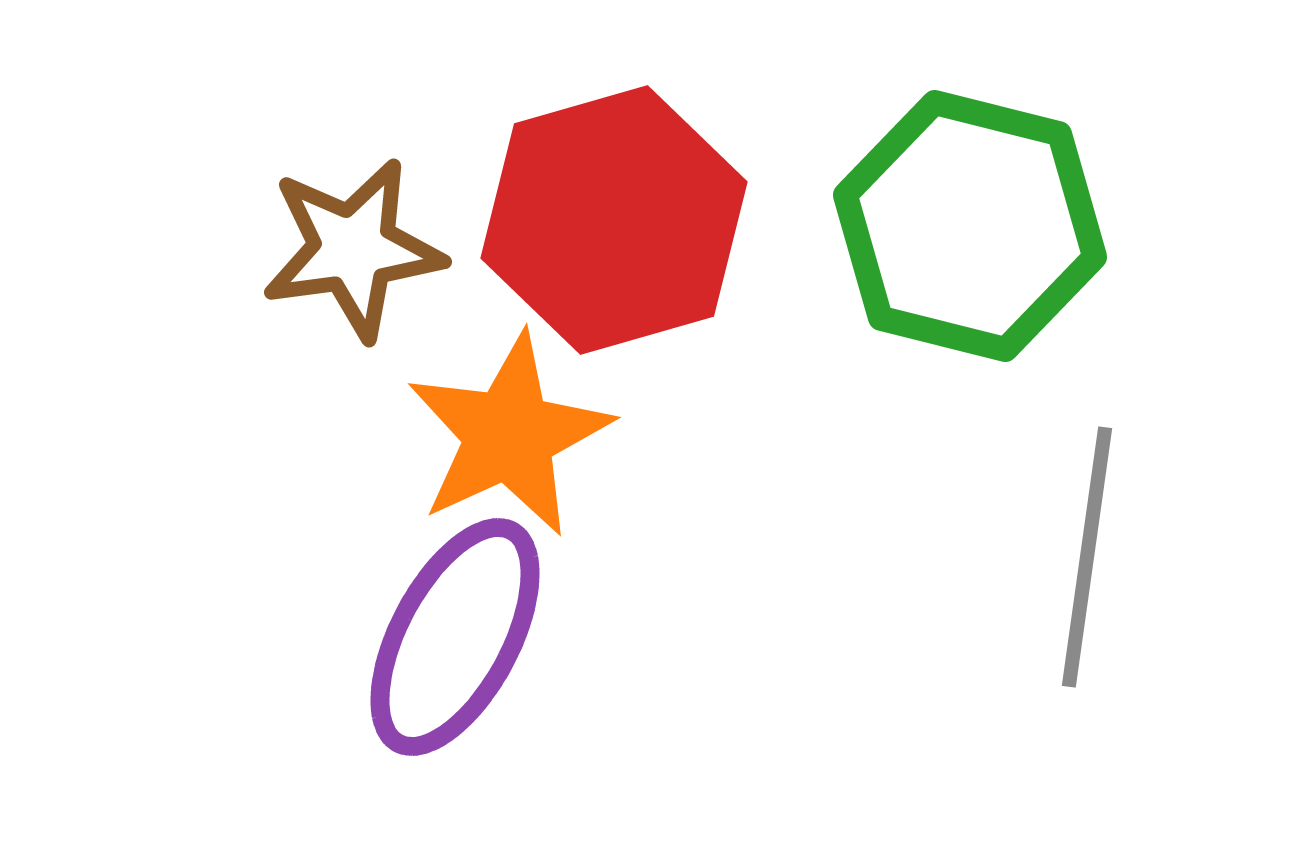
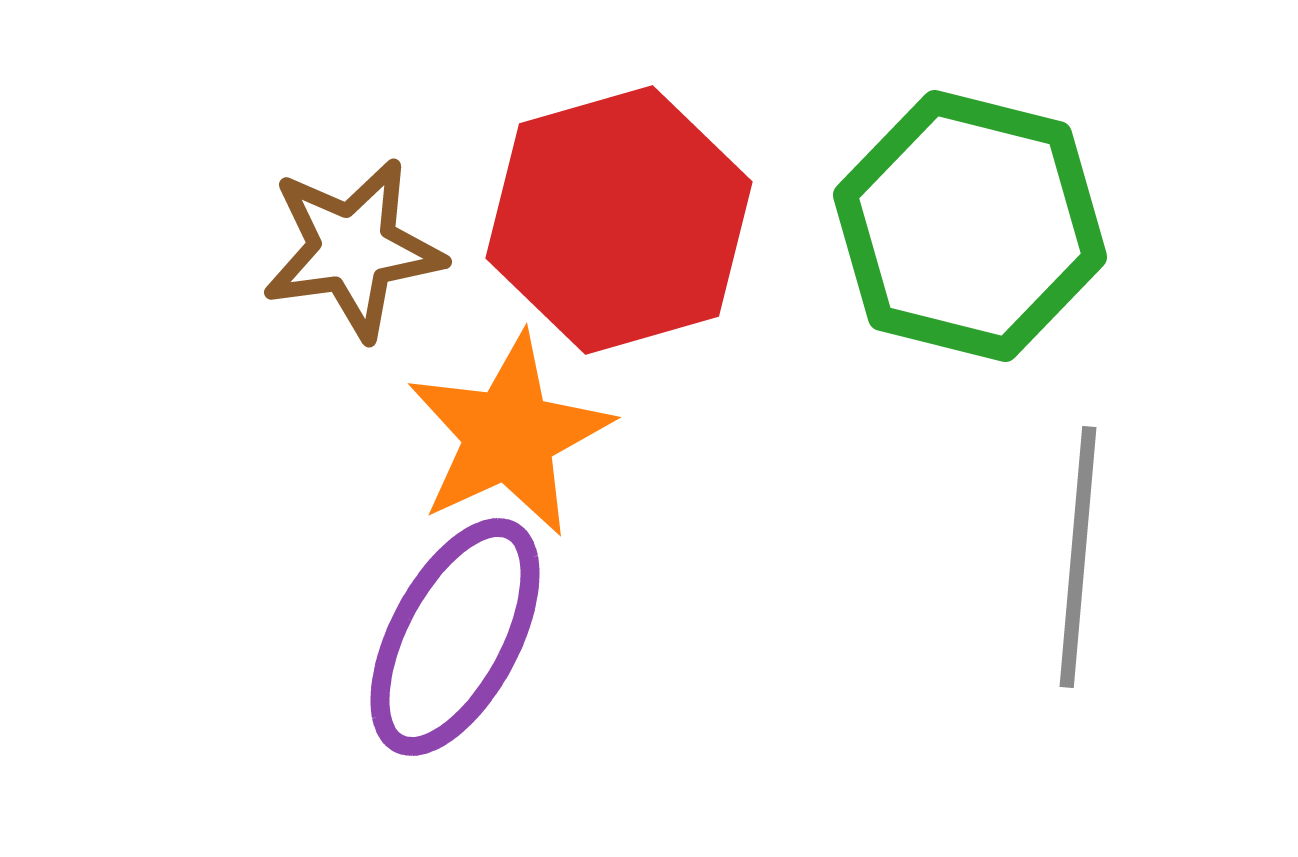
red hexagon: moved 5 px right
gray line: moved 9 px left; rotated 3 degrees counterclockwise
